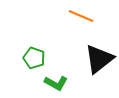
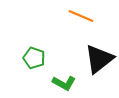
green L-shape: moved 8 px right
